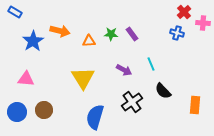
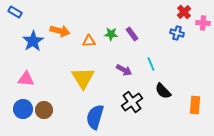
blue circle: moved 6 px right, 3 px up
